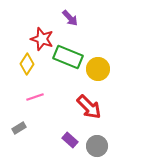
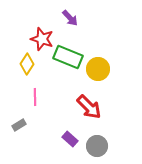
pink line: rotated 72 degrees counterclockwise
gray rectangle: moved 3 px up
purple rectangle: moved 1 px up
